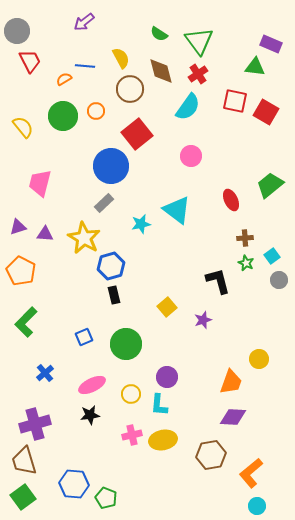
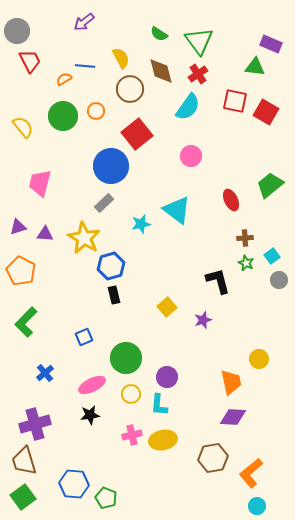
green circle at (126, 344): moved 14 px down
orange trapezoid at (231, 382): rotated 32 degrees counterclockwise
brown hexagon at (211, 455): moved 2 px right, 3 px down
